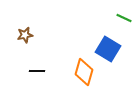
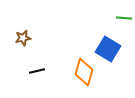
green line: rotated 21 degrees counterclockwise
brown star: moved 2 px left, 3 px down
black line: rotated 14 degrees counterclockwise
